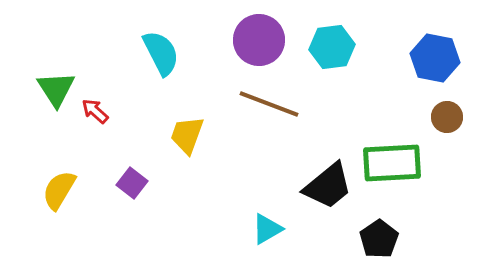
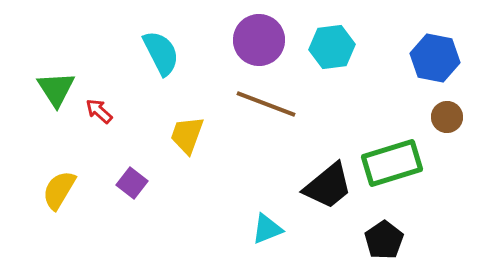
brown line: moved 3 px left
red arrow: moved 4 px right
green rectangle: rotated 14 degrees counterclockwise
cyan triangle: rotated 8 degrees clockwise
black pentagon: moved 5 px right, 1 px down
